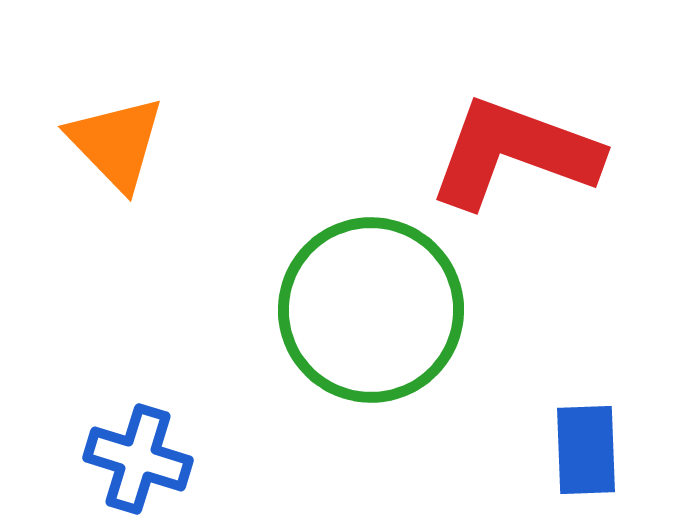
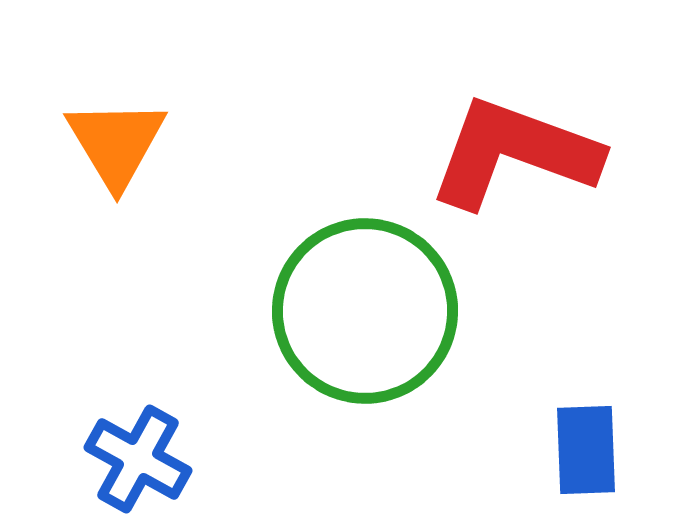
orange triangle: rotated 13 degrees clockwise
green circle: moved 6 px left, 1 px down
blue cross: rotated 12 degrees clockwise
